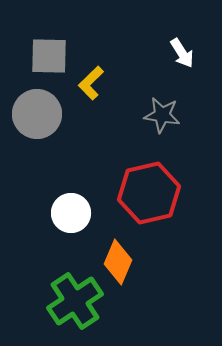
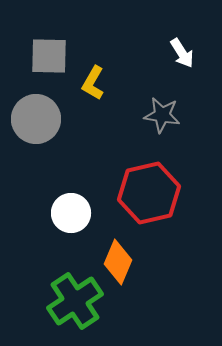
yellow L-shape: moved 2 px right; rotated 16 degrees counterclockwise
gray circle: moved 1 px left, 5 px down
